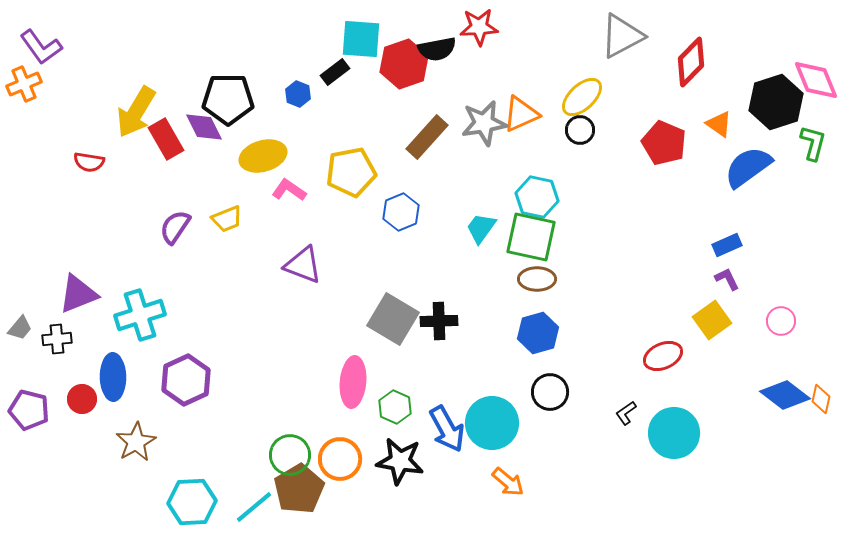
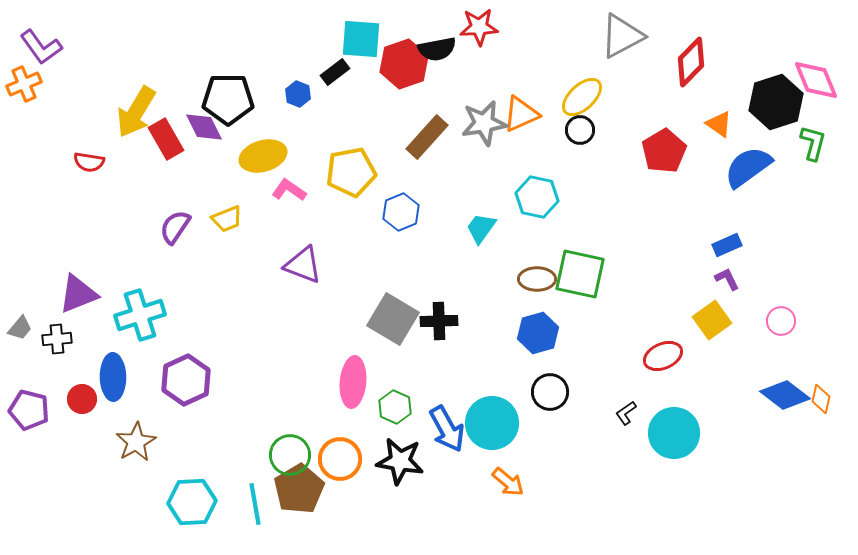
red pentagon at (664, 143): moved 8 px down; rotated 18 degrees clockwise
green square at (531, 237): moved 49 px right, 37 px down
cyan line at (254, 507): moved 1 px right, 3 px up; rotated 60 degrees counterclockwise
